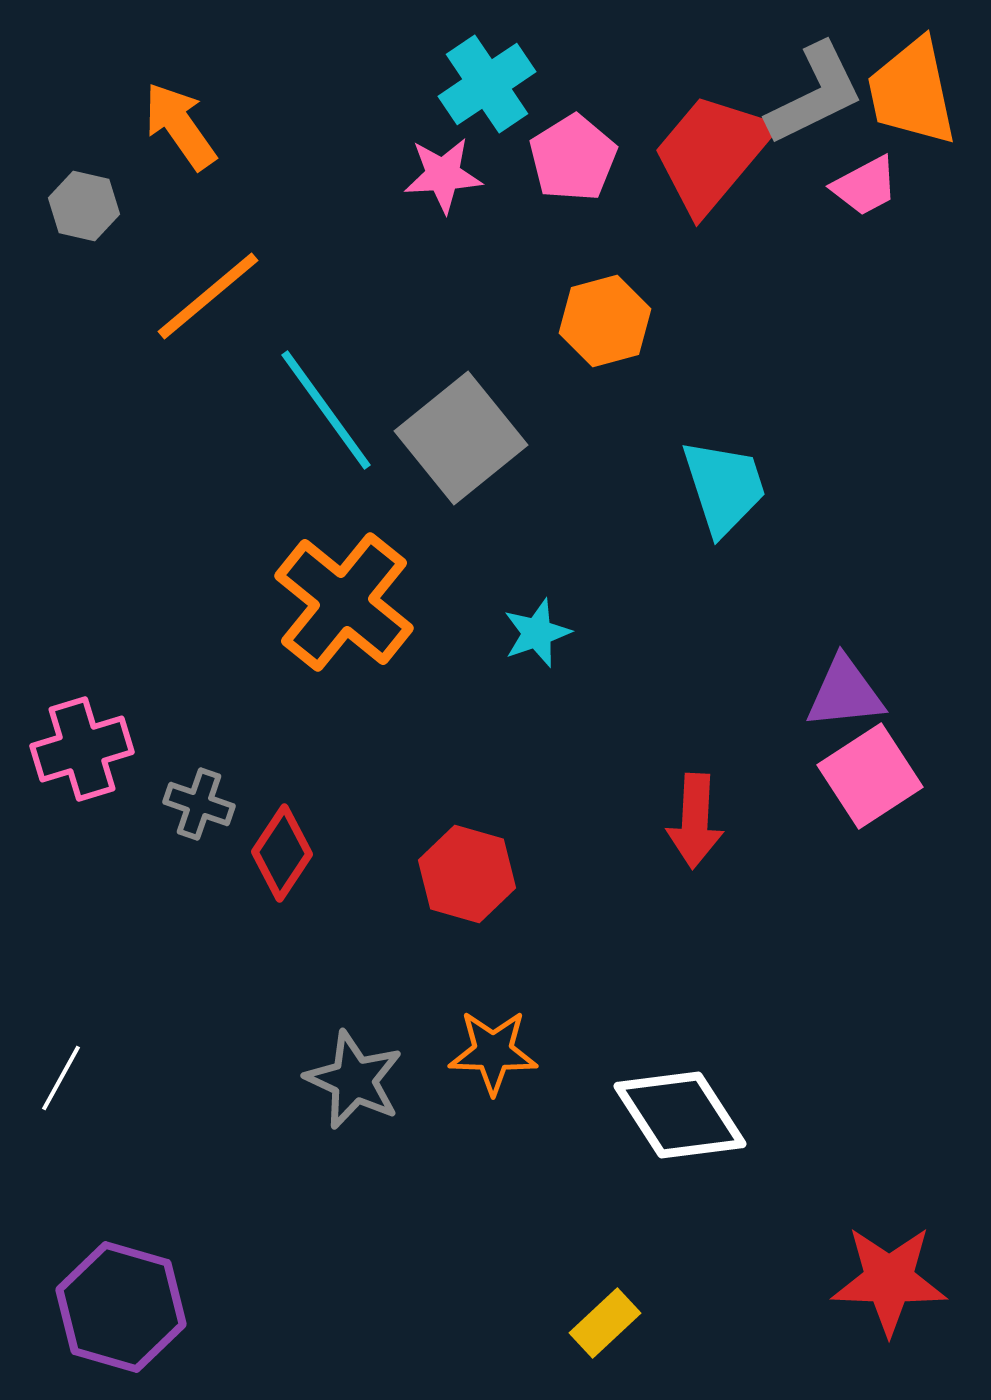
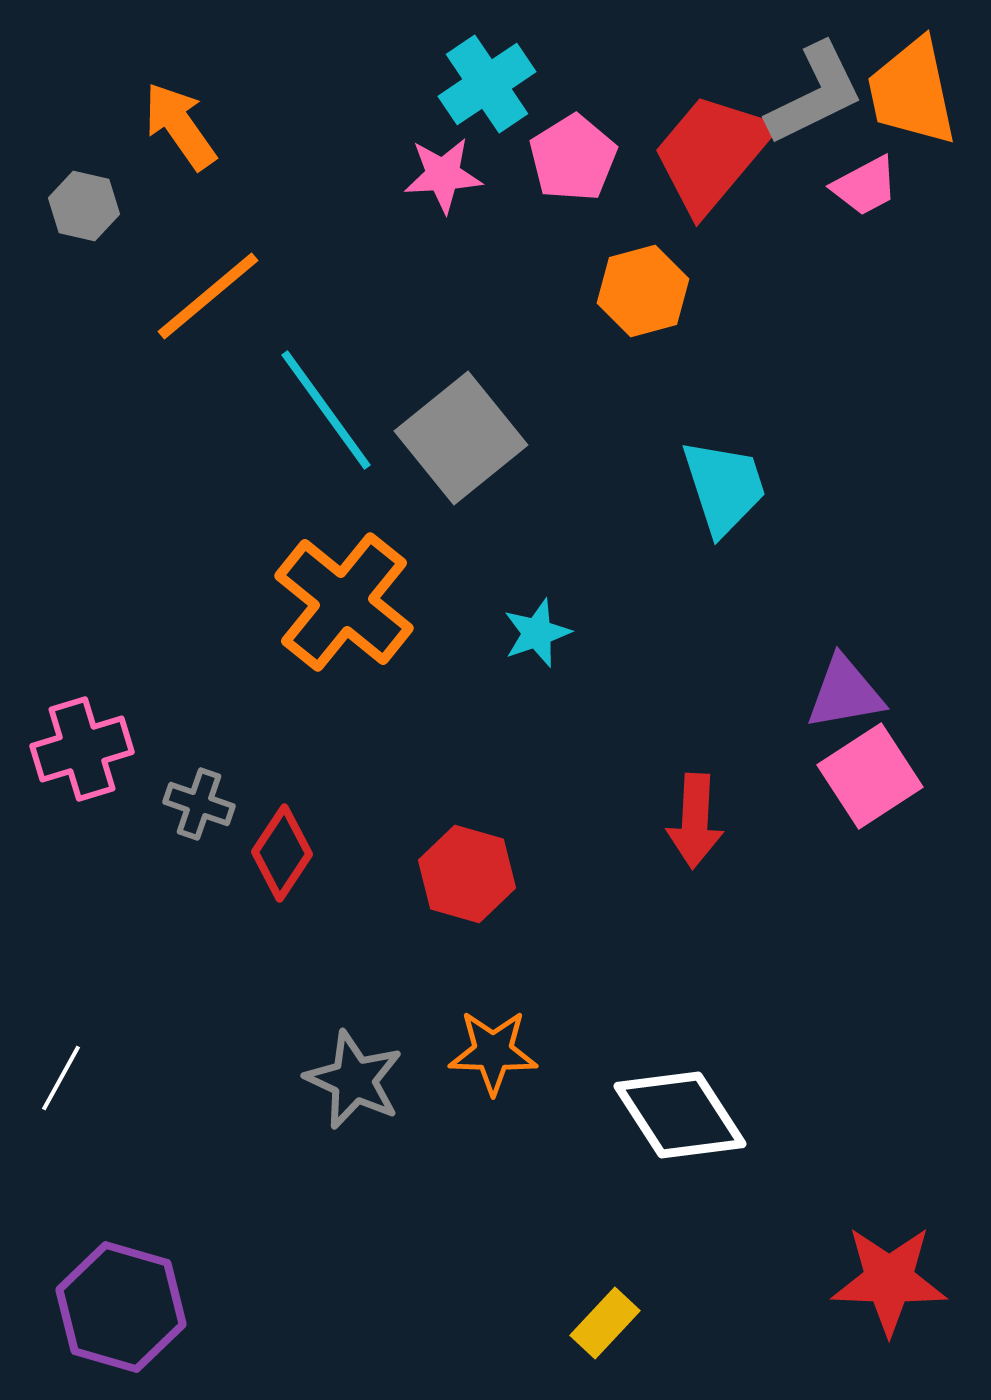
orange hexagon: moved 38 px right, 30 px up
purple triangle: rotated 4 degrees counterclockwise
yellow rectangle: rotated 4 degrees counterclockwise
